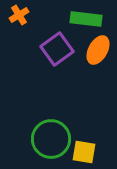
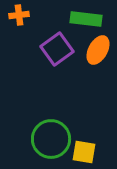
orange cross: rotated 24 degrees clockwise
